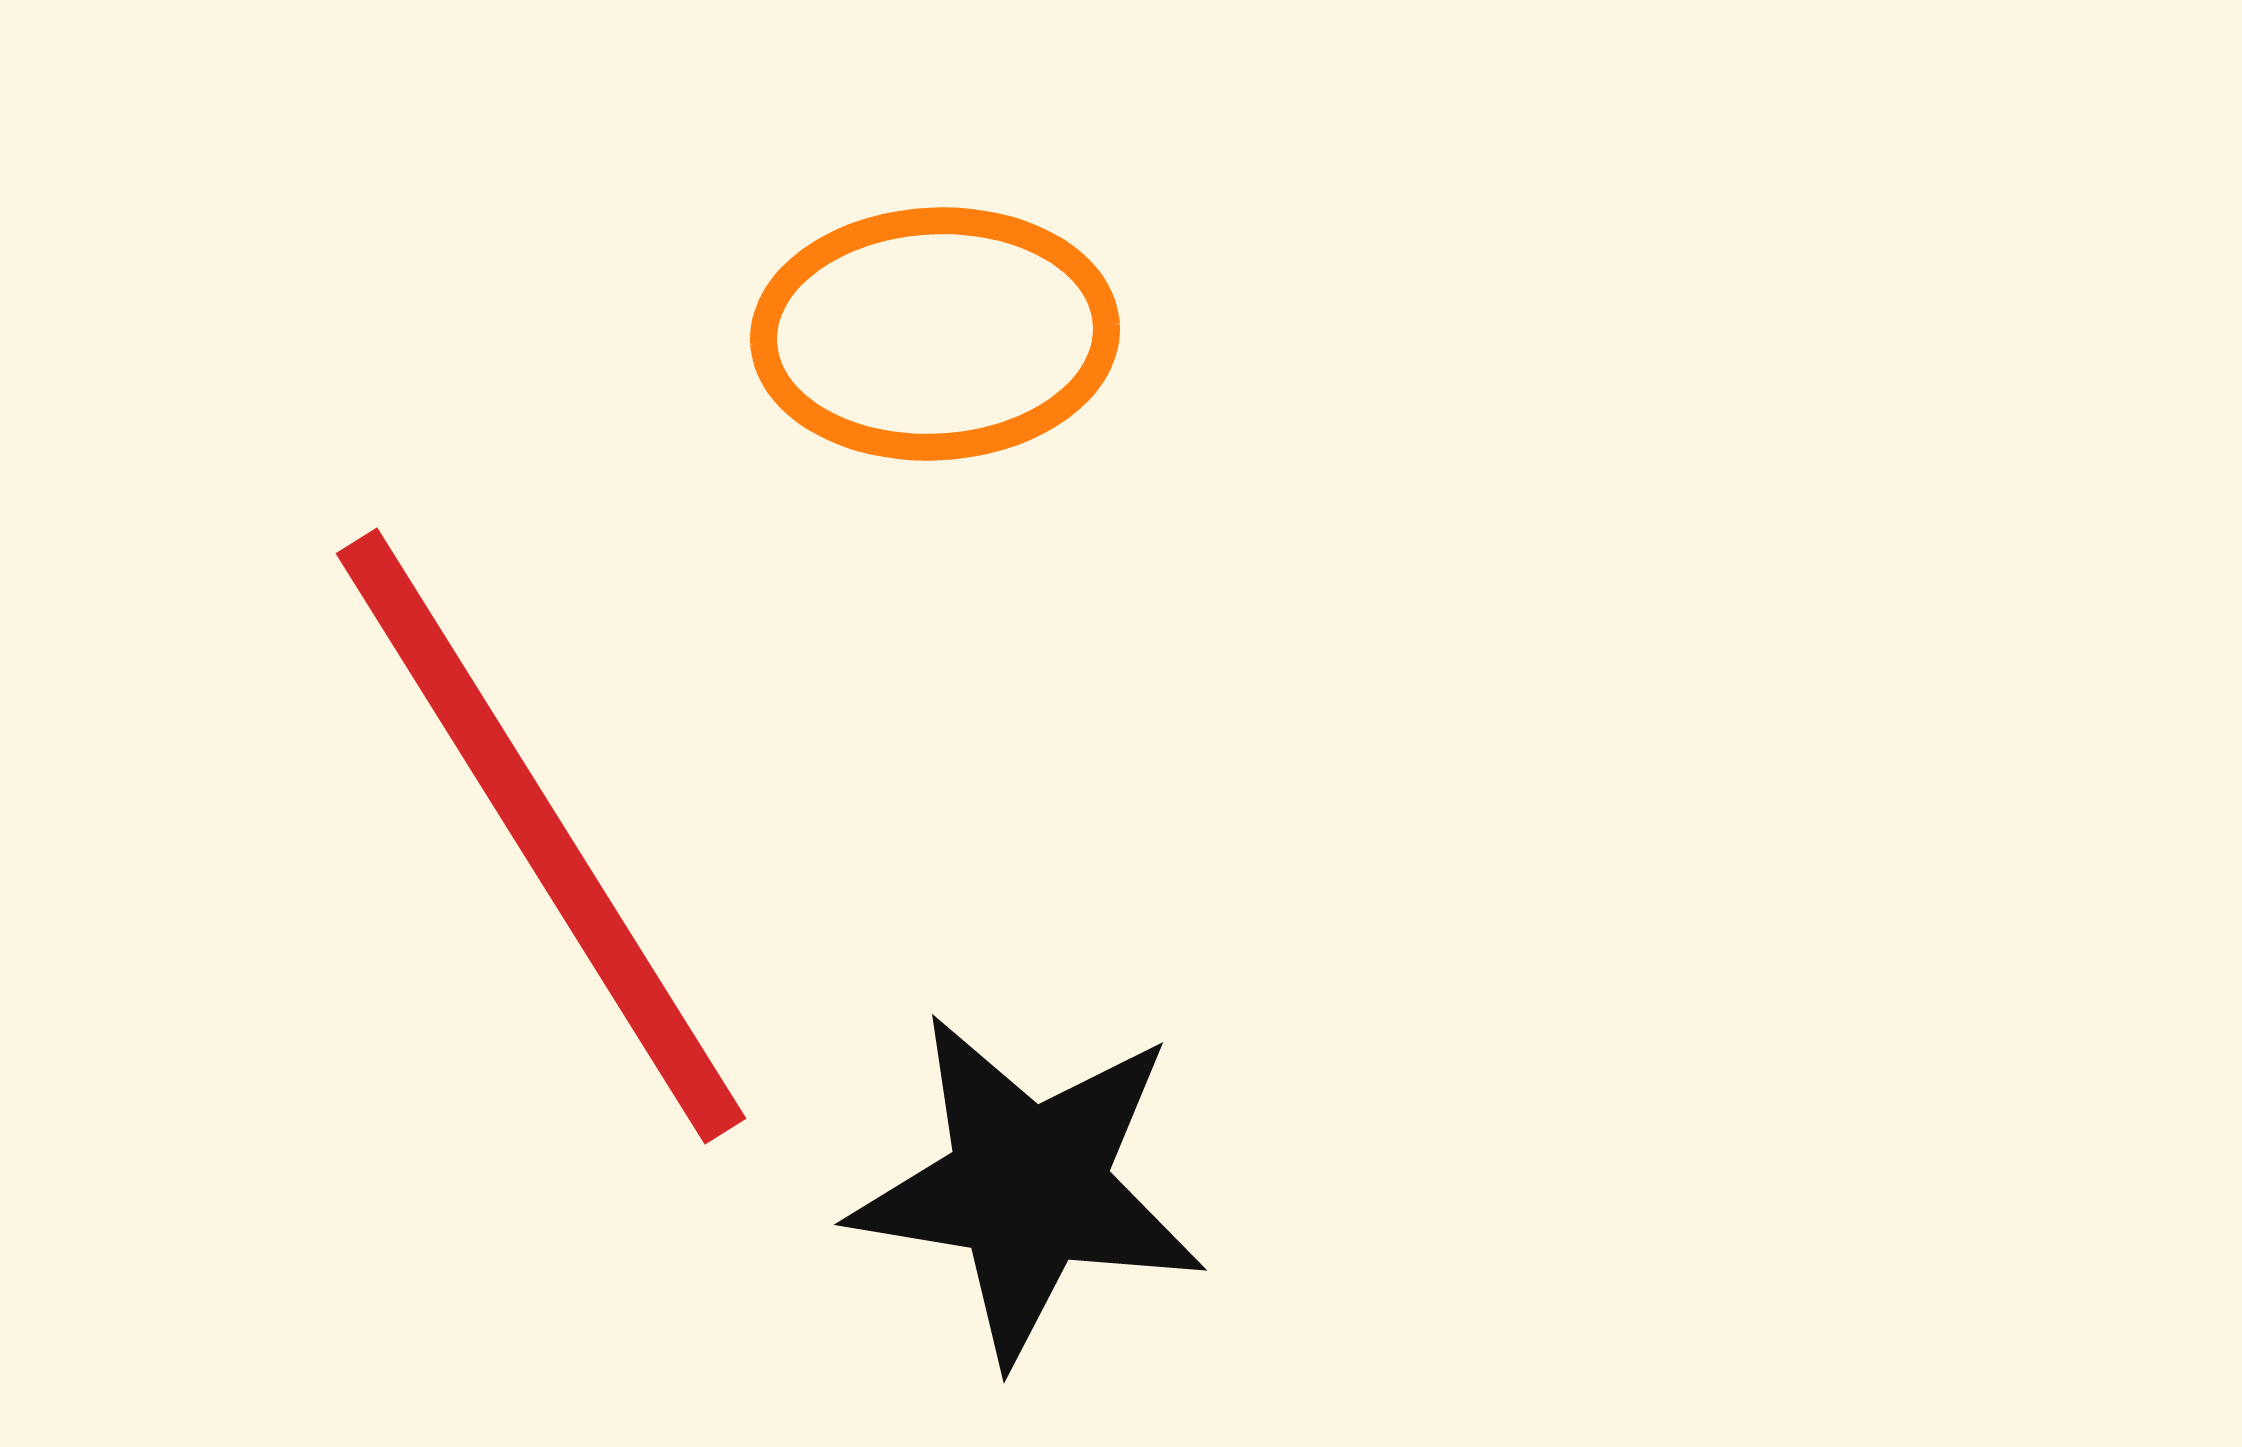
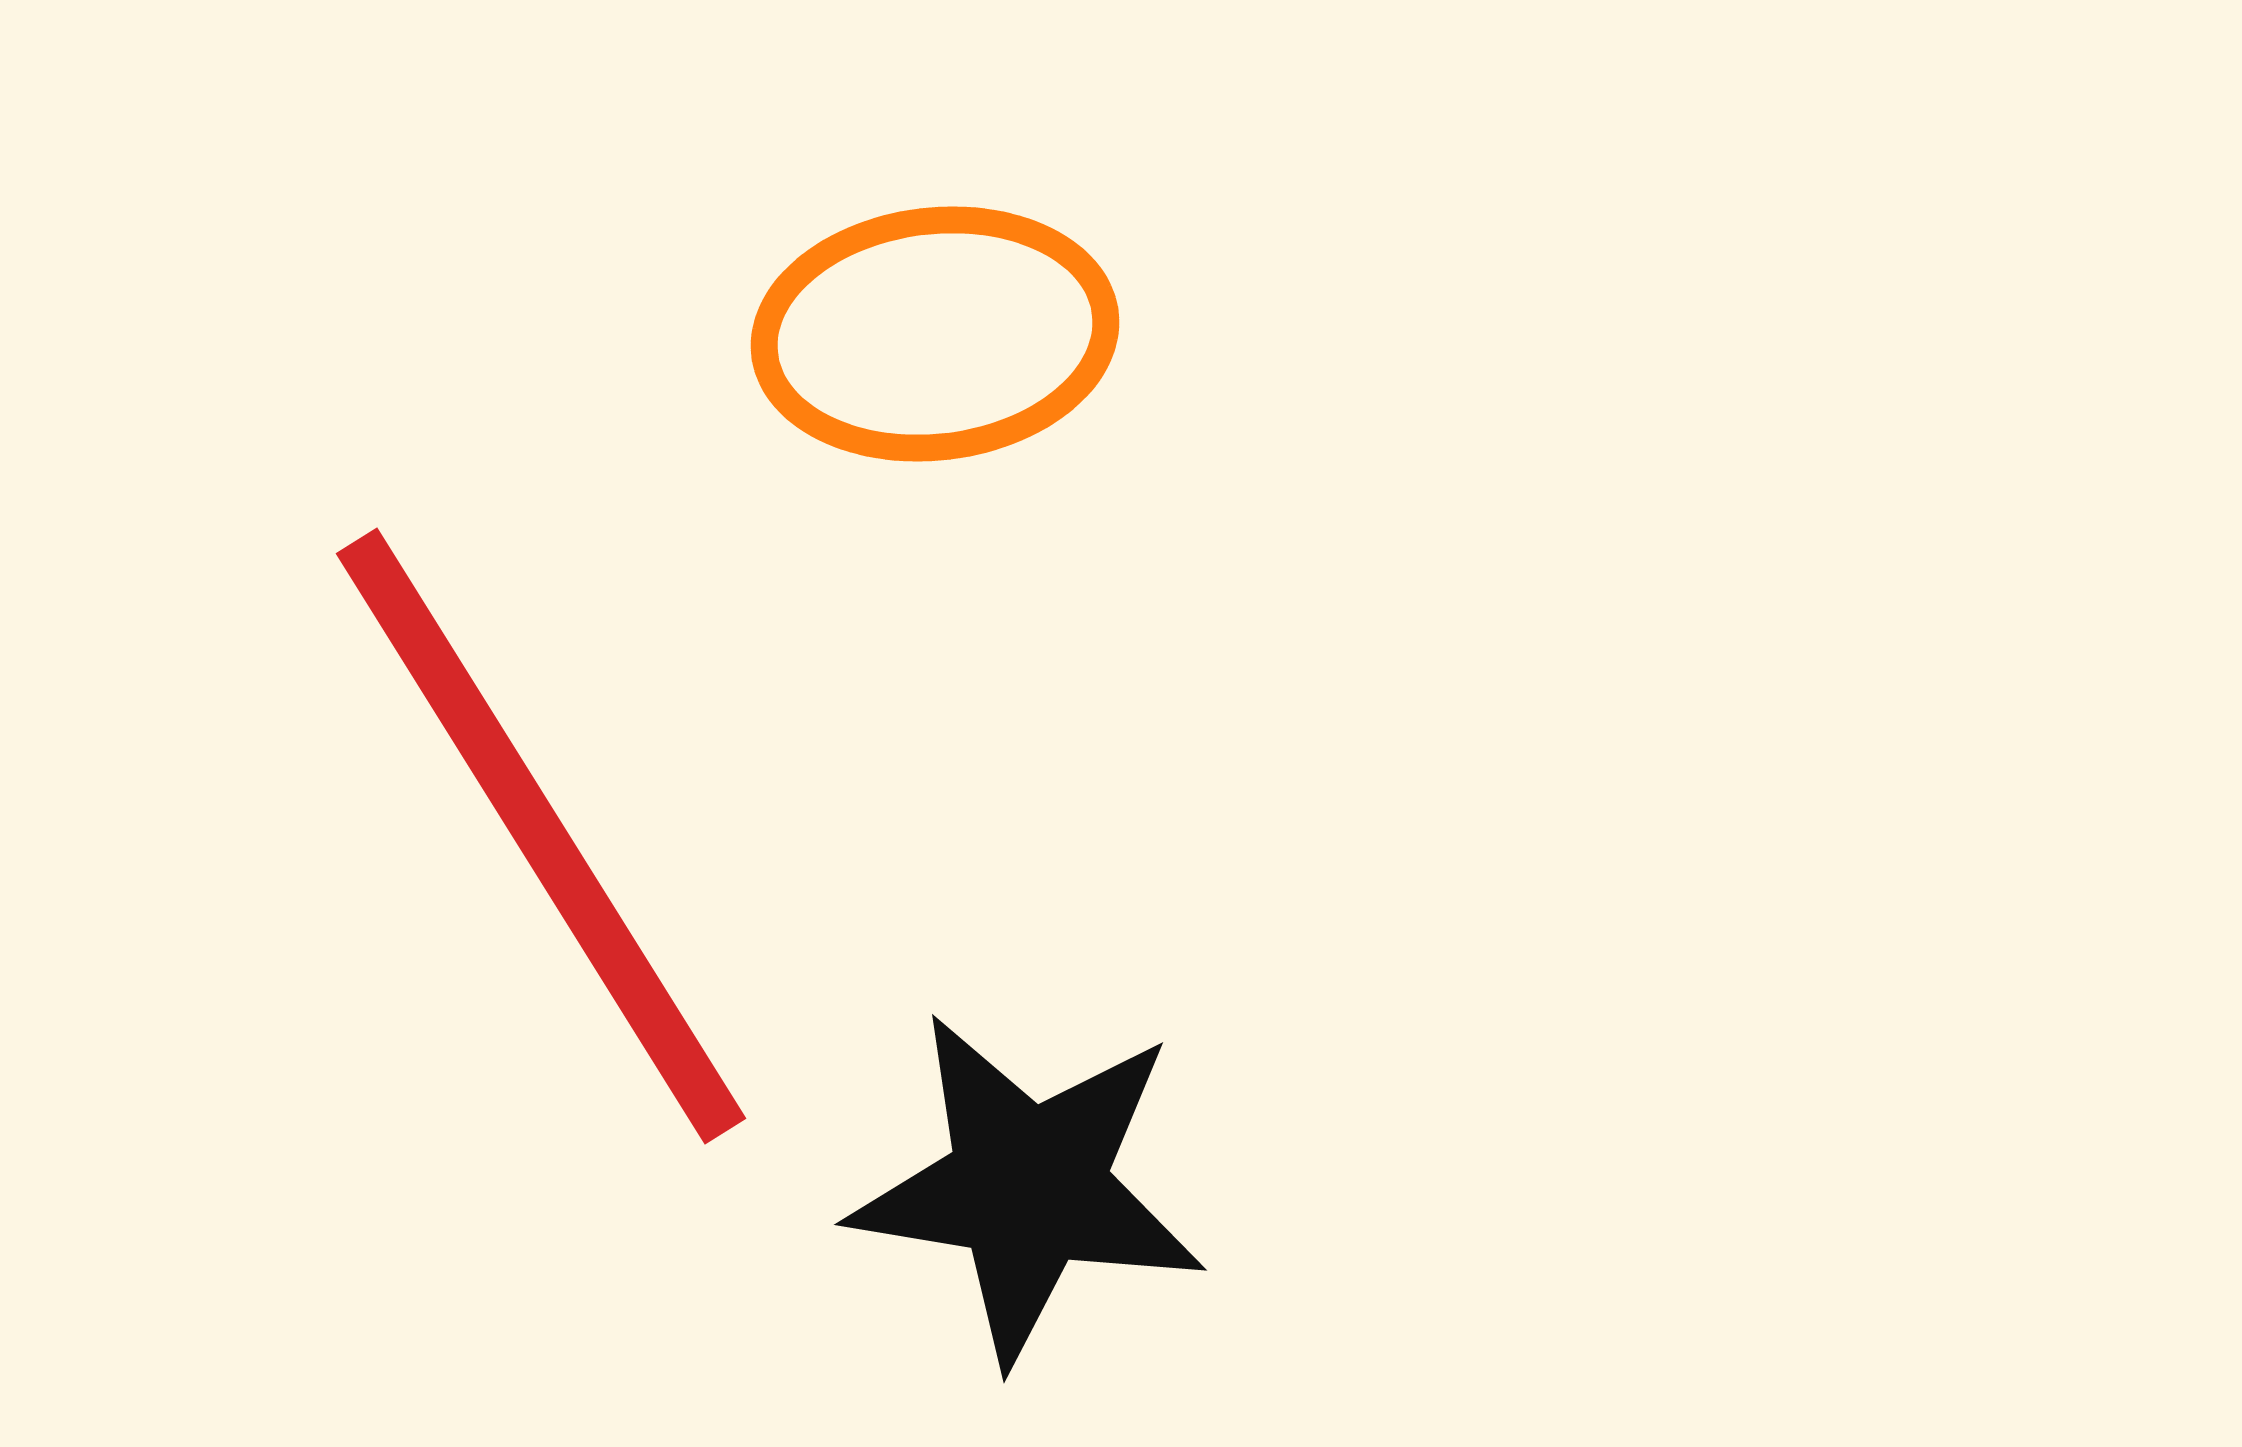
orange ellipse: rotated 4 degrees counterclockwise
